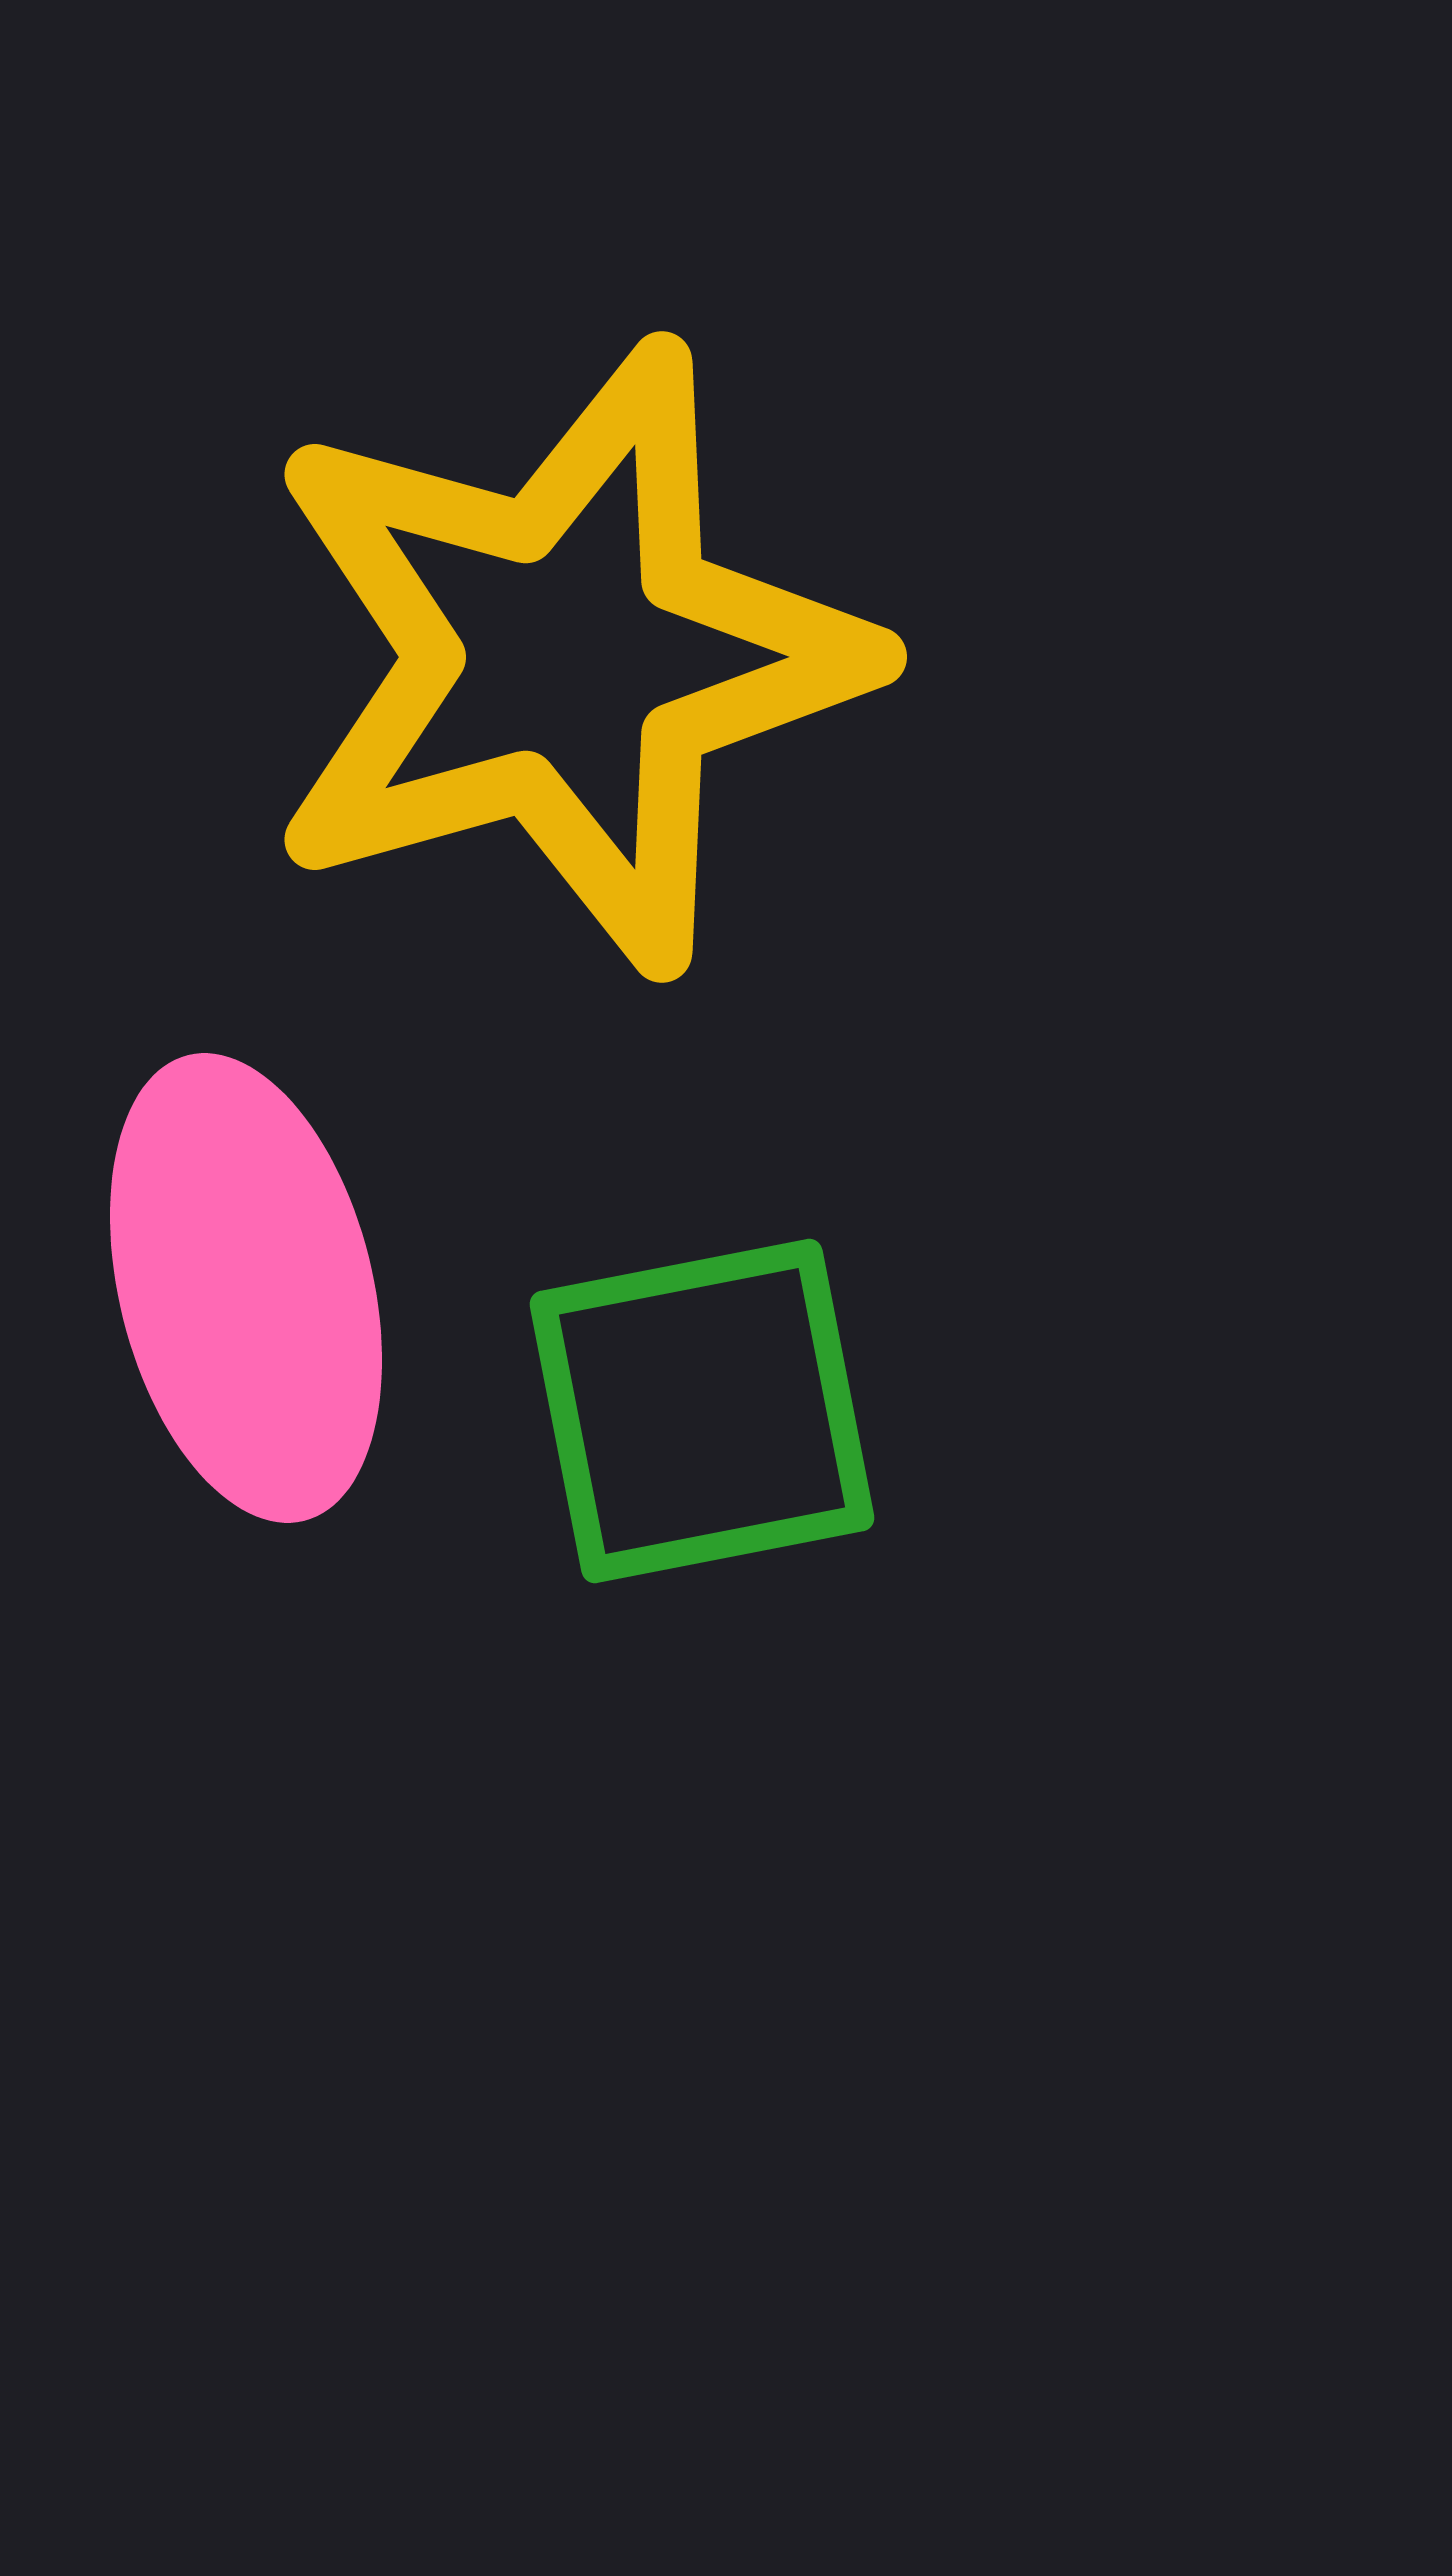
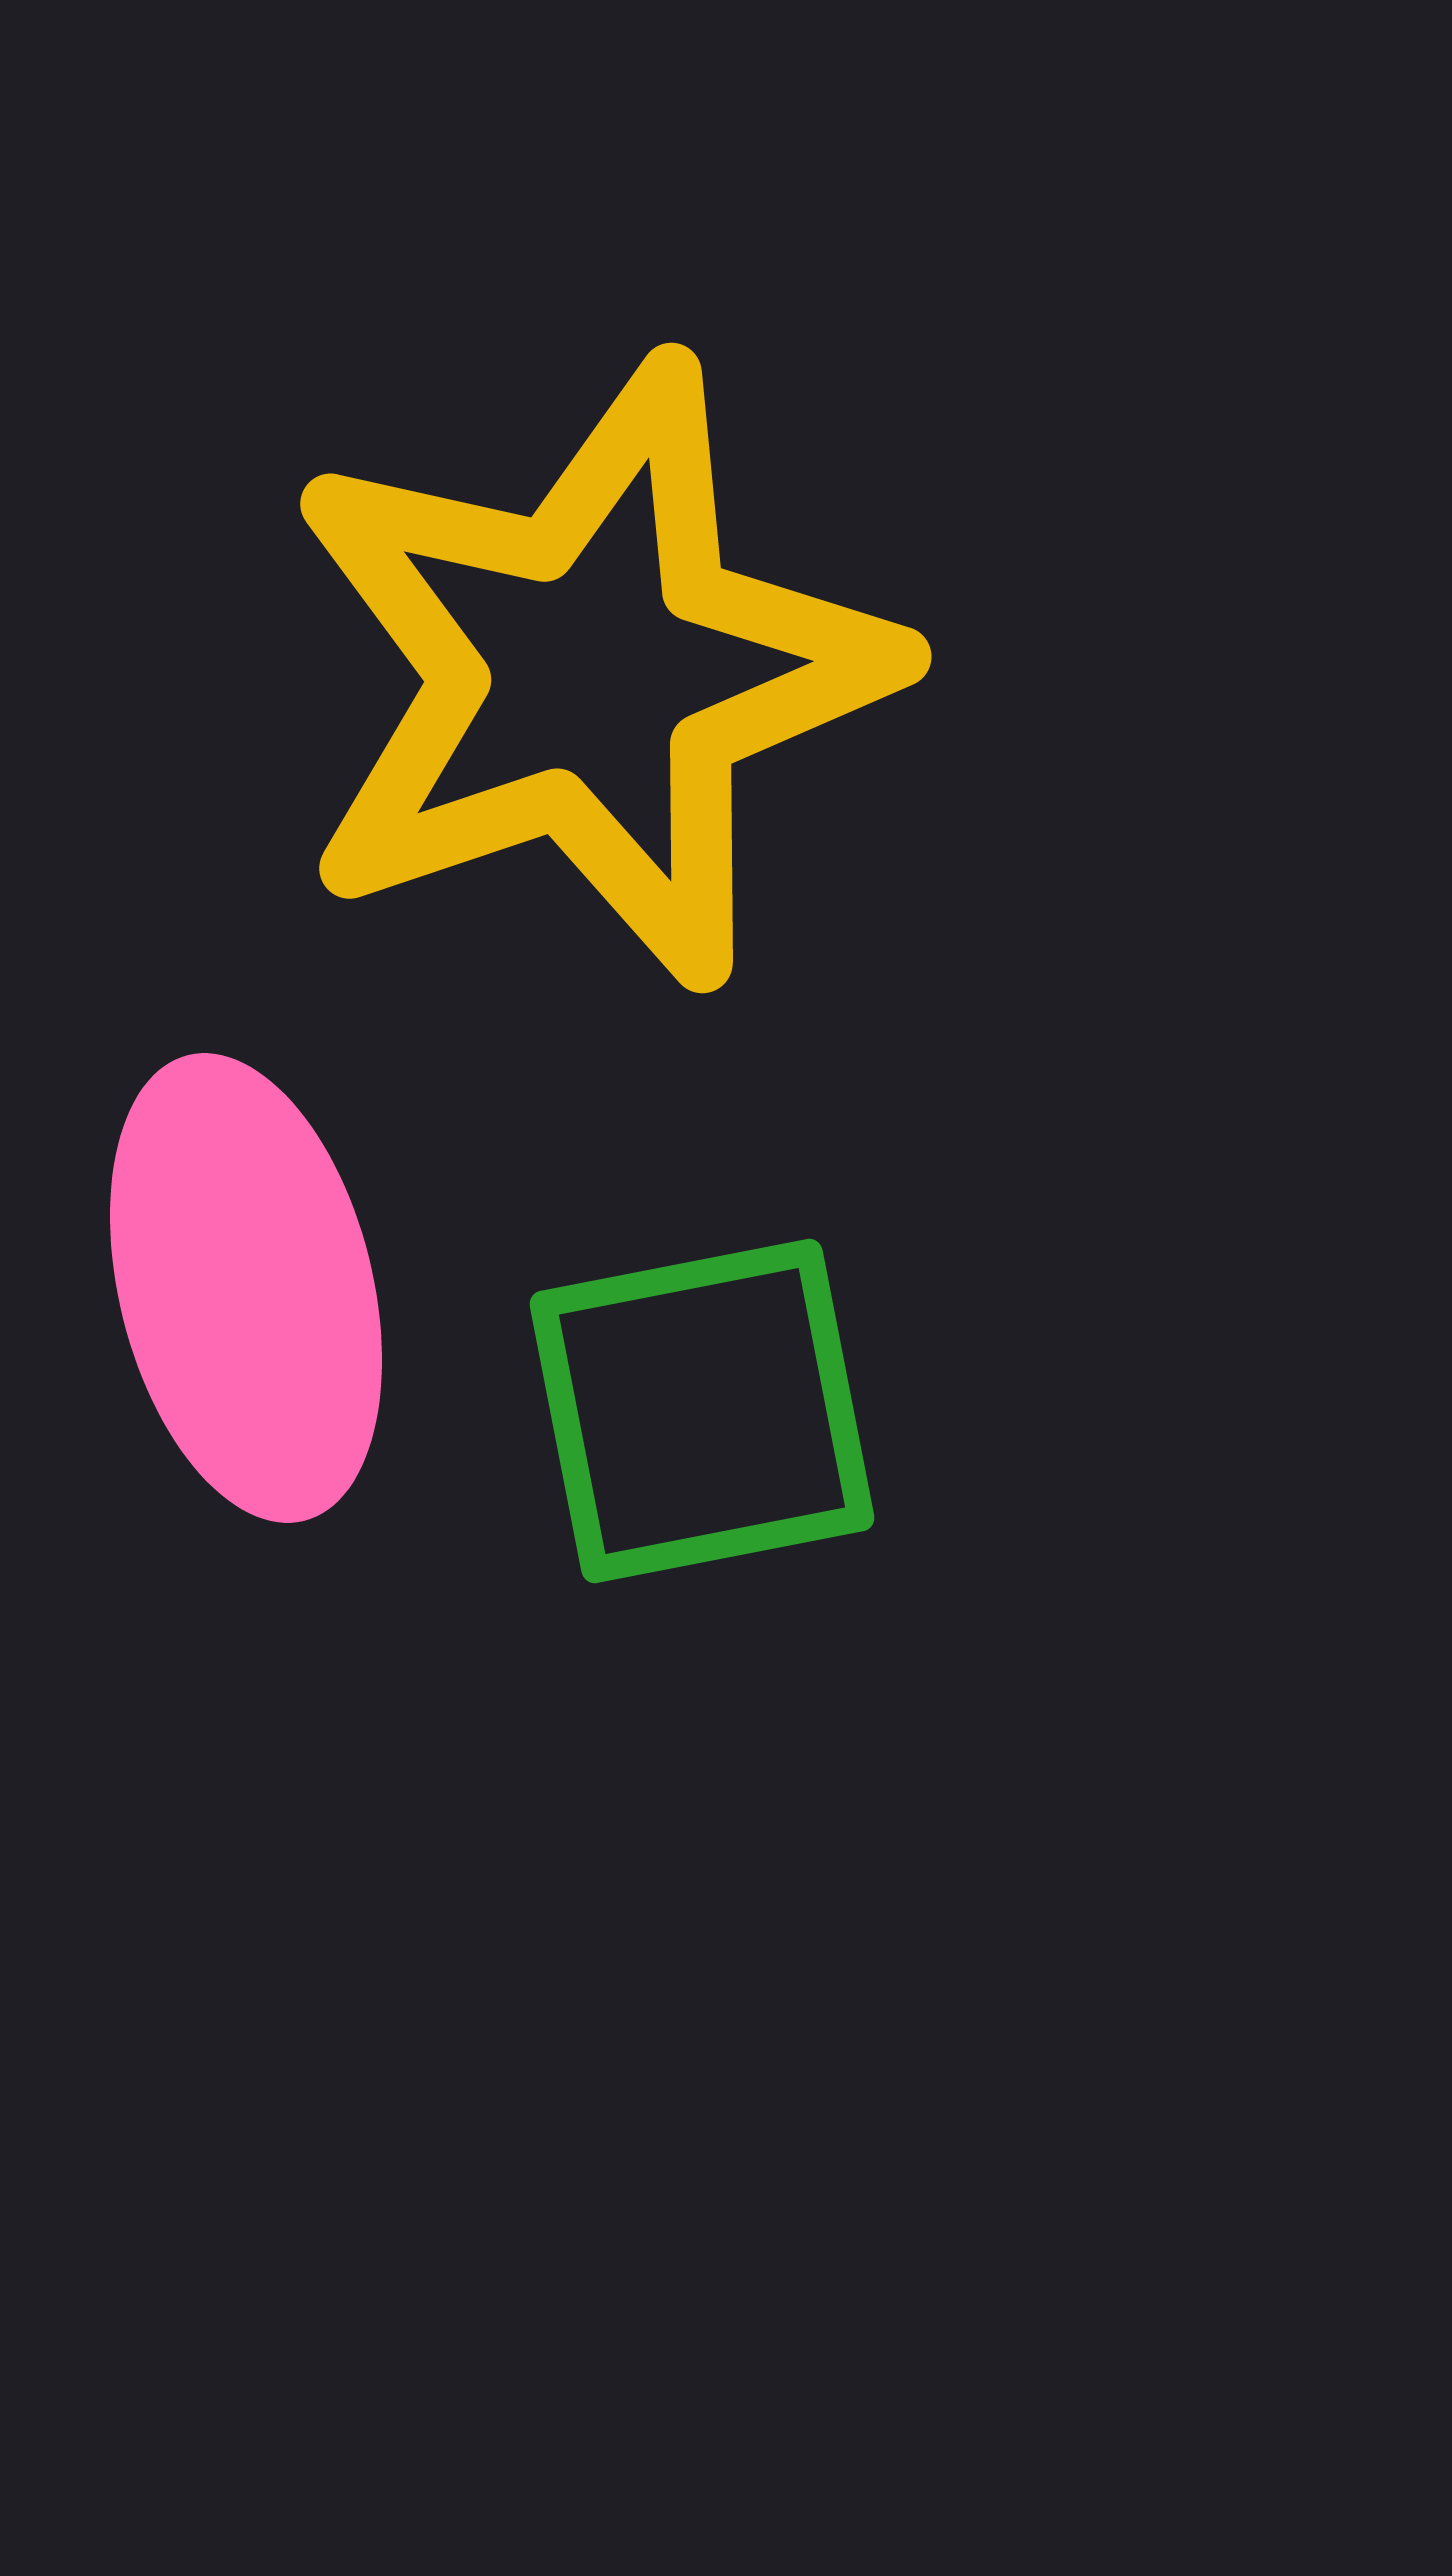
yellow star: moved 25 px right, 16 px down; rotated 3 degrees counterclockwise
